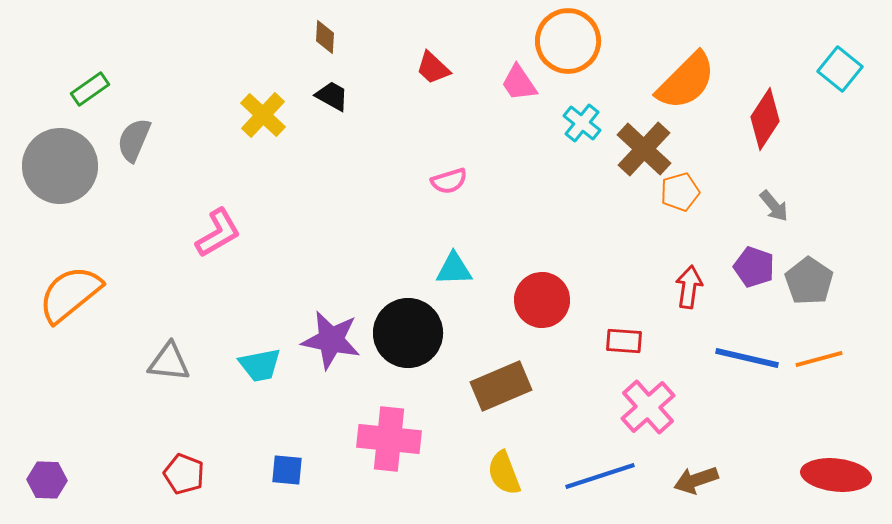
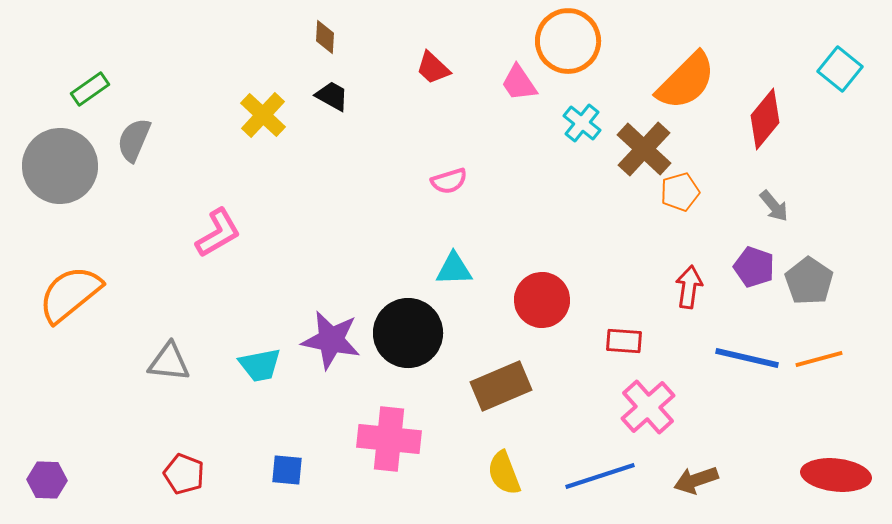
red diamond at (765, 119): rotated 6 degrees clockwise
